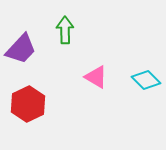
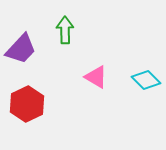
red hexagon: moved 1 px left
